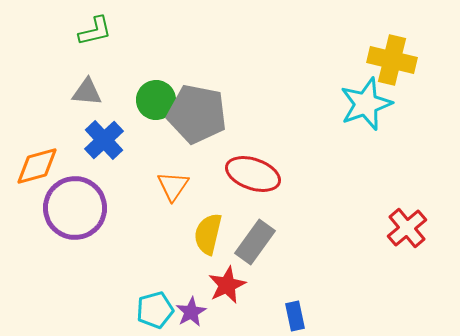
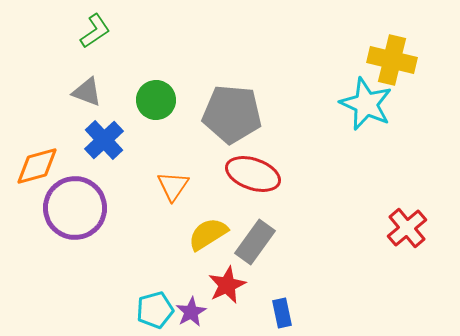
green L-shape: rotated 21 degrees counterclockwise
gray triangle: rotated 16 degrees clockwise
cyan star: rotated 28 degrees counterclockwise
gray pentagon: moved 35 px right; rotated 6 degrees counterclockwise
yellow semicircle: rotated 45 degrees clockwise
blue rectangle: moved 13 px left, 3 px up
